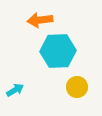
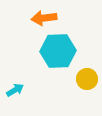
orange arrow: moved 4 px right, 2 px up
yellow circle: moved 10 px right, 8 px up
